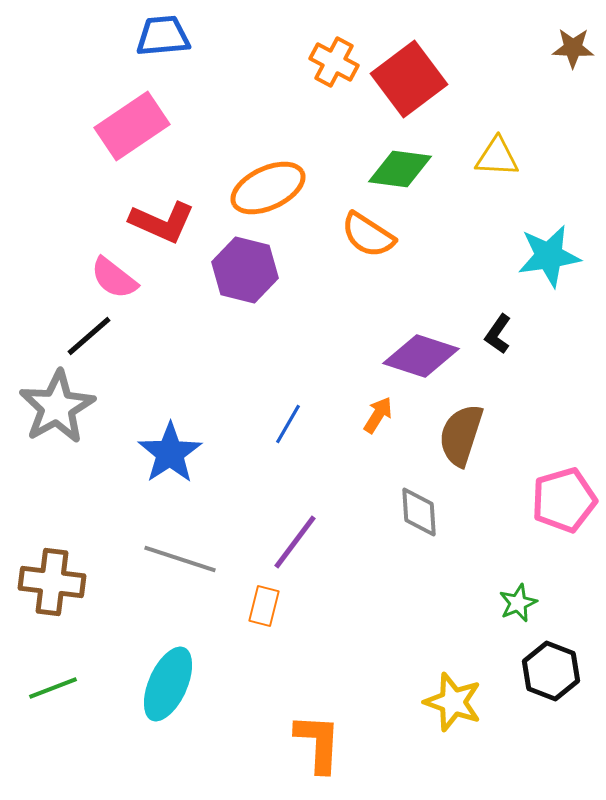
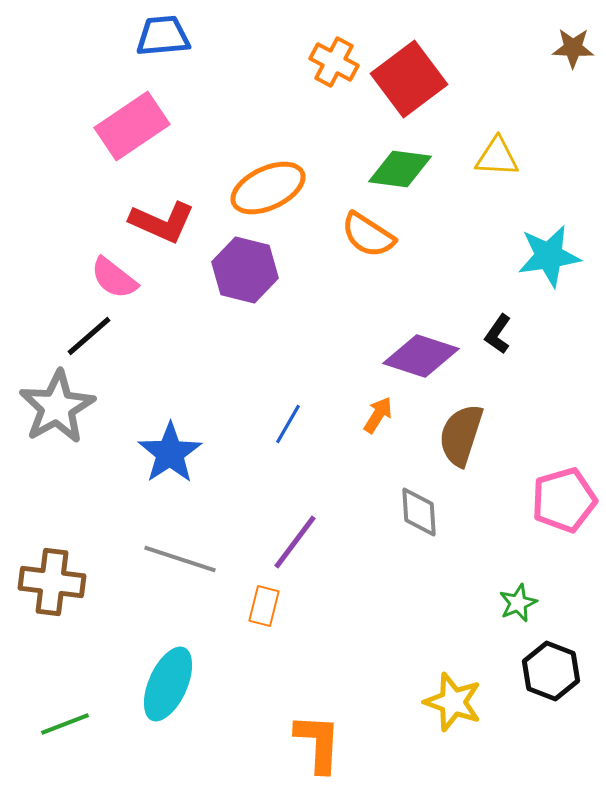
green line: moved 12 px right, 36 px down
